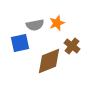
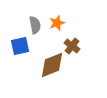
gray semicircle: rotated 90 degrees counterclockwise
blue square: moved 3 px down
brown diamond: moved 3 px right, 4 px down
